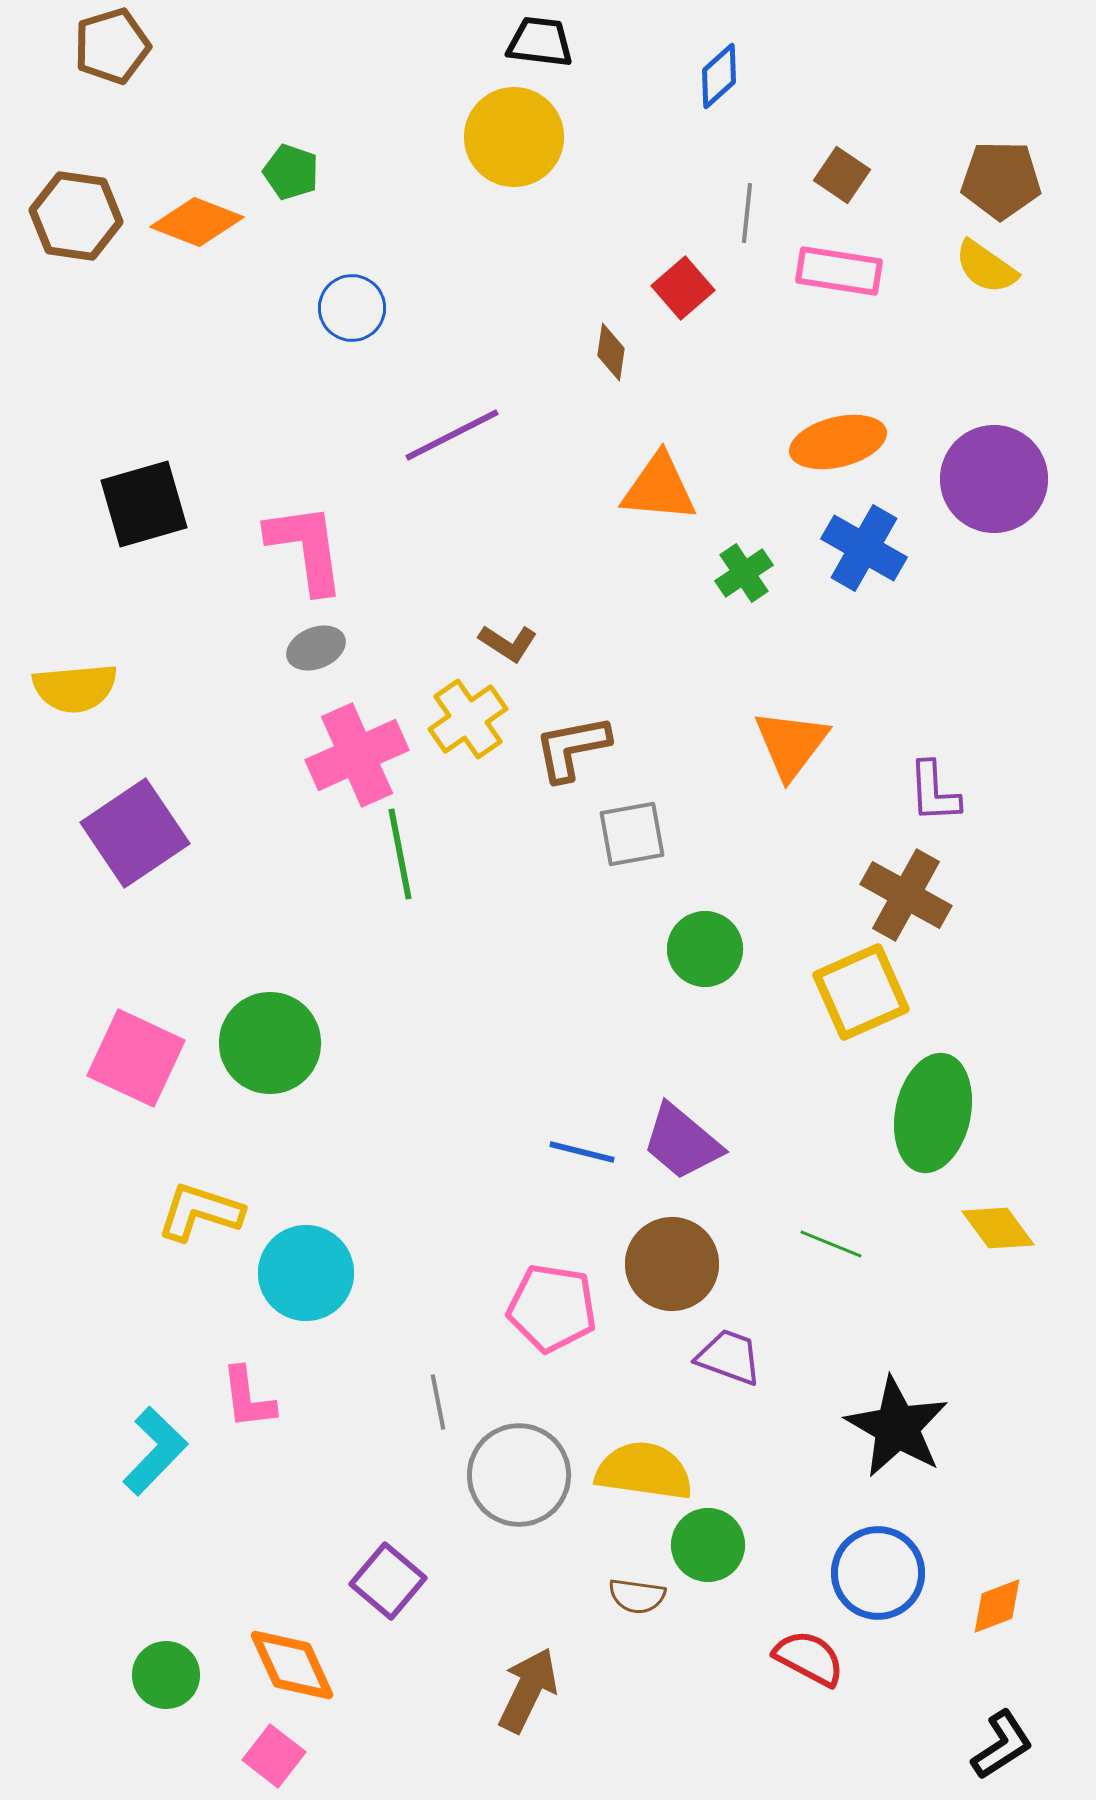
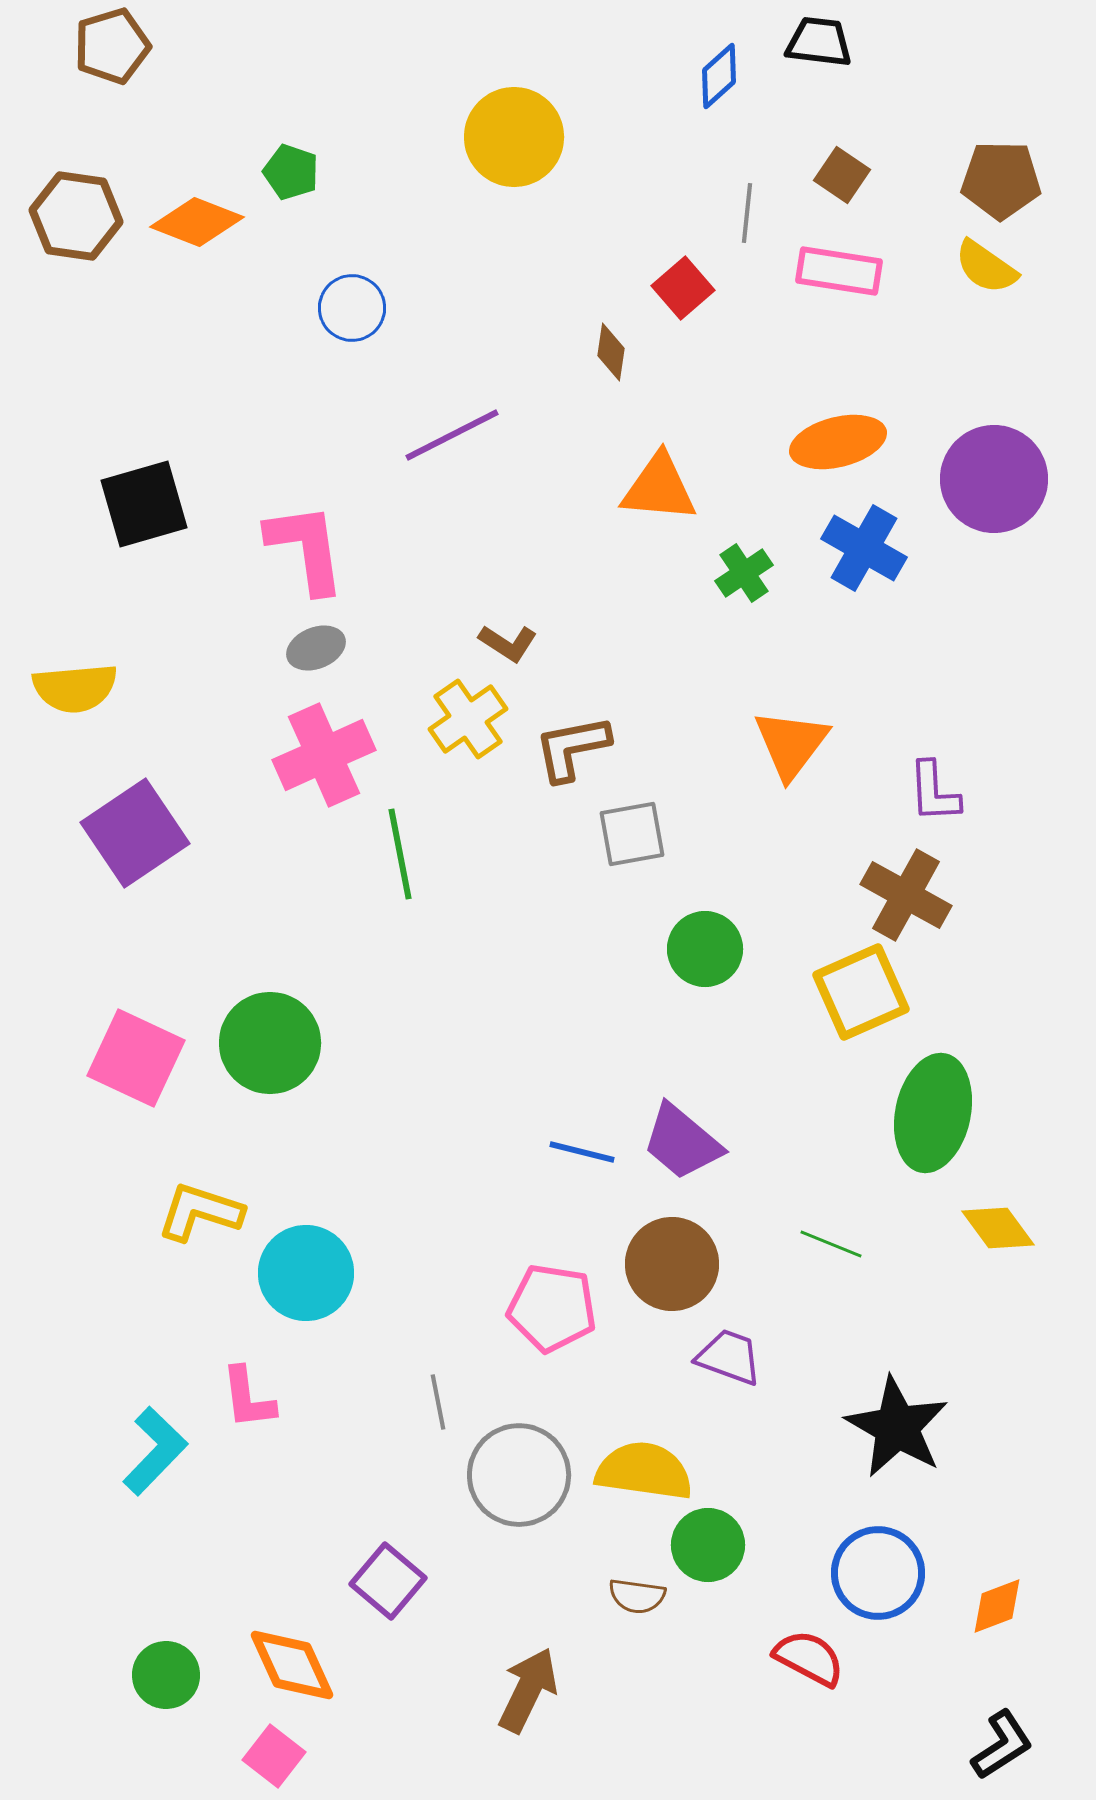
black trapezoid at (540, 42): moved 279 px right
pink cross at (357, 755): moved 33 px left
